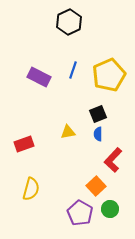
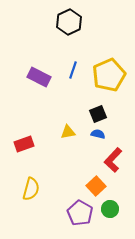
blue semicircle: rotated 104 degrees clockwise
